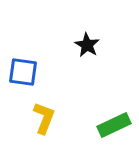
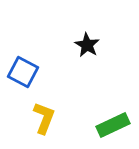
blue square: rotated 20 degrees clockwise
green rectangle: moved 1 px left
